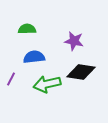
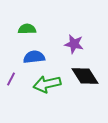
purple star: moved 3 px down
black diamond: moved 4 px right, 4 px down; rotated 48 degrees clockwise
